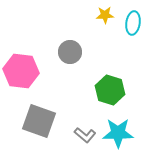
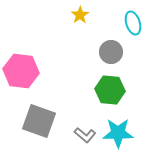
yellow star: moved 25 px left; rotated 30 degrees counterclockwise
cyan ellipse: rotated 25 degrees counterclockwise
gray circle: moved 41 px right
green hexagon: rotated 12 degrees counterclockwise
